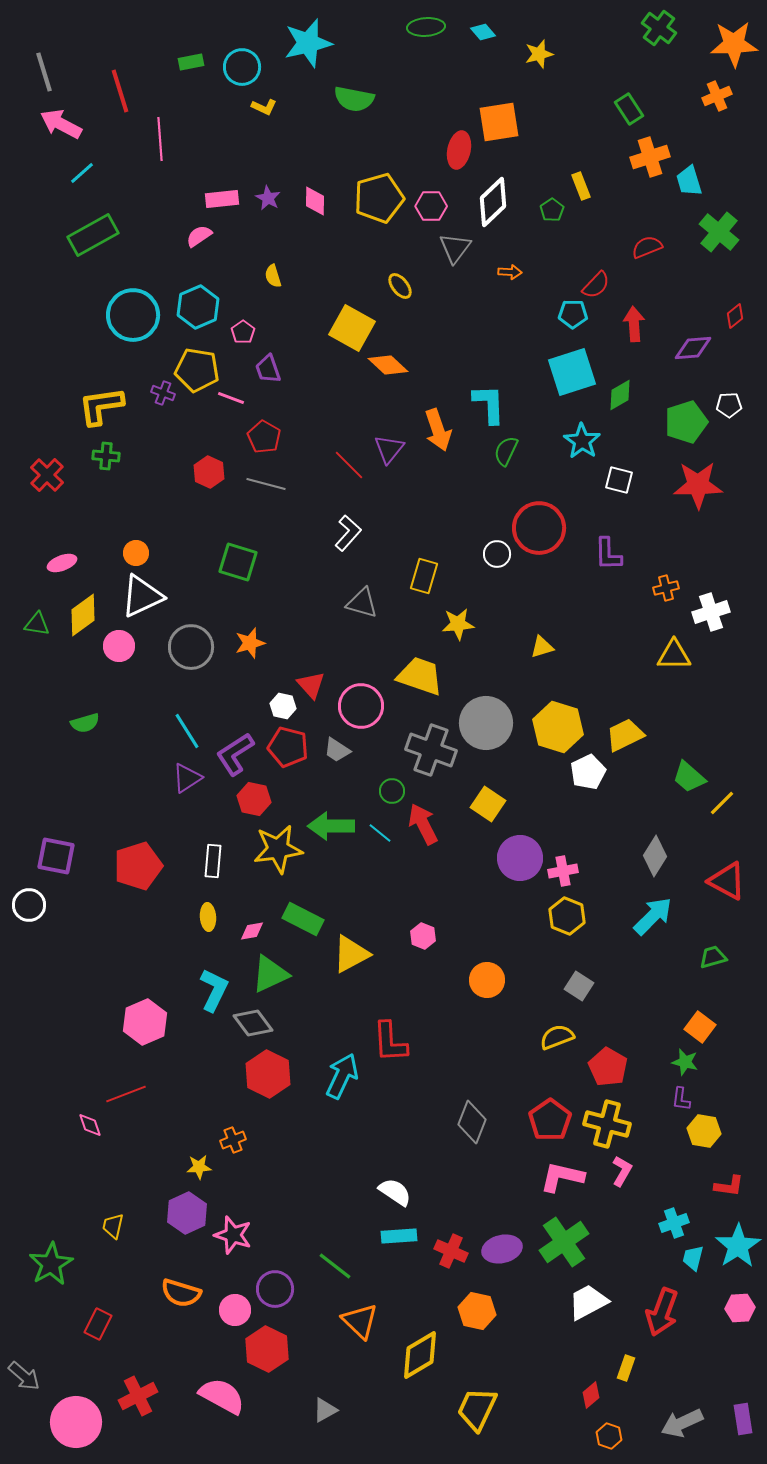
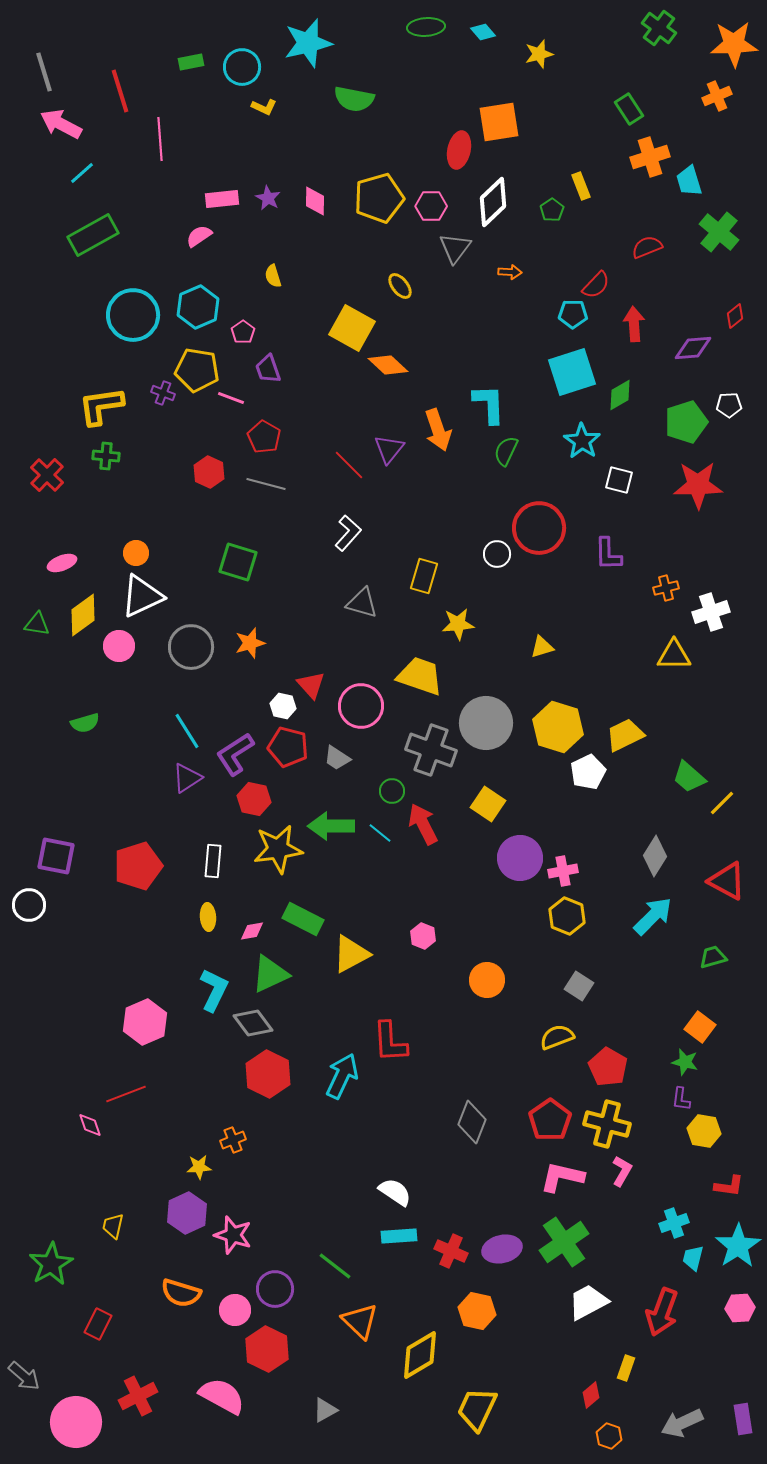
gray trapezoid at (337, 750): moved 8 px down
